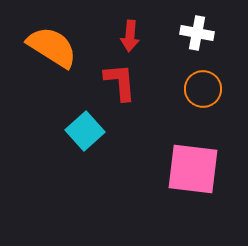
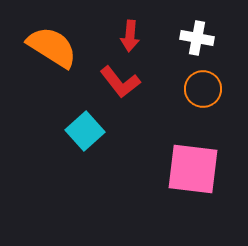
white cross: moved 5 px down
red L-shape: rotated 147 degrees clockwise
